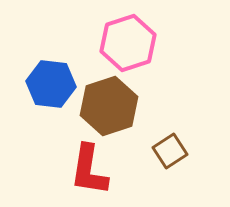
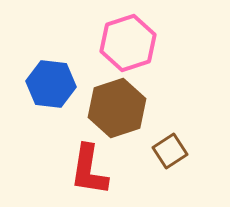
brown hexagon: moved 8 px right, 2 px down
